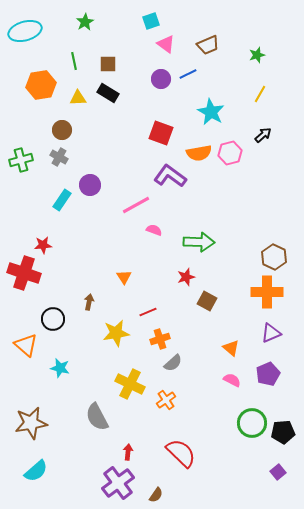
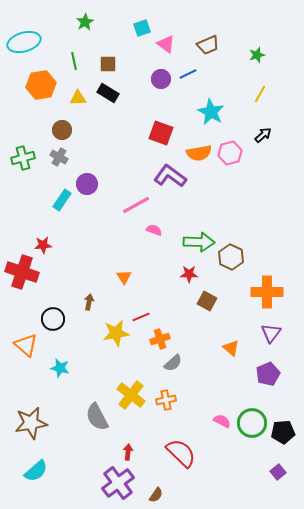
cyan square at (151, 21): moved 9 px left, 7 px down
cyan ellipse at (25, 31): moved 1 px left, 11 px down
green cross at (21, 160): moved 2 px right, 2 px up
purple circle at (90, 185): moved 3 px left, 1 px up
brown hexagon at (274, 257): moved 43 px left
red cross at (24, 273): moved 2 px left, 1 px up
red star at (186, 277): moved 3 px right, 3 px up; rotated 18 degrees clockwise
red line at (148, 312): moved 7 px left, 5 px down
purple triangle at (271, 333): rotated 30 degrees counterclockwise
pink semicircle at (232, 380): moved 10 px left, 41 px down
yellow cross at (130, 384): moved 1 px right, 11 px down; rotated 12 degrees clockwise
orange cross at (166, 400): rotated 24 degrees clockwise
